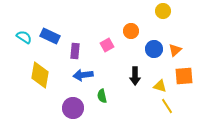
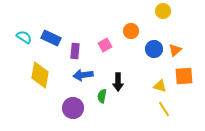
blue rectangle: moved 1 px right, 2 px down
pink square: moved 2 px left
black arrow: moved 17 px left, 6 px down
green semicircle: rotated 24 degrees clockwise
yellow line: moved 3 px left, 3 px down
